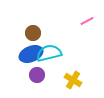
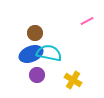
brown circle: moved 2 px right
cyan semicircle: rotated 25 degrees clockwise
